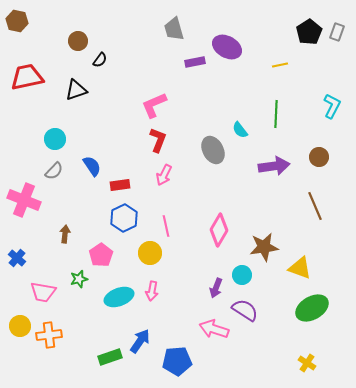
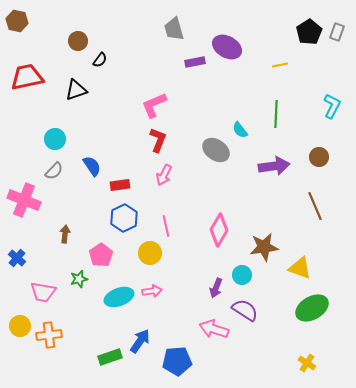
gray ellipse at (213, 150): moved 3 px right; rotated 28 degrees counterclockwise
pink arrow at (152, 291): rotated 108 degrees counterclockwise
